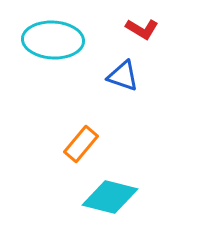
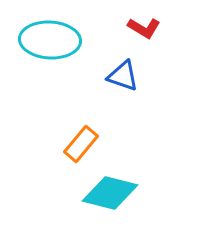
red L-shape: moved 2 px right, 1 px up
cyan ellipse: moved 3 px left
cyan diamond: moved 4 px up
